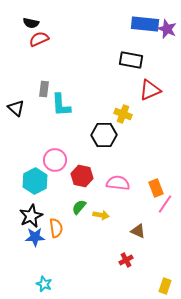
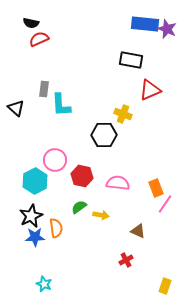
green semicircle: rotated 14 degrees clockwise
